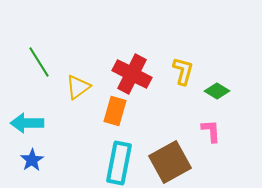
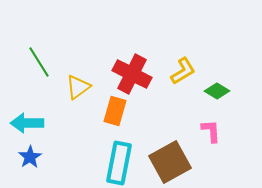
yellow L-shape: rotated 44 degrees clockwise
blue star: moved 2 px left, 3 px up
